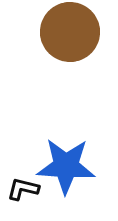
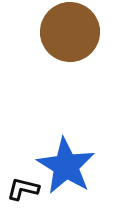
blue star: rotated 28 degrees clockwise
